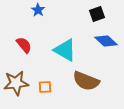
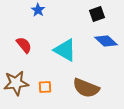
brown semicircle: moved 7 px down
